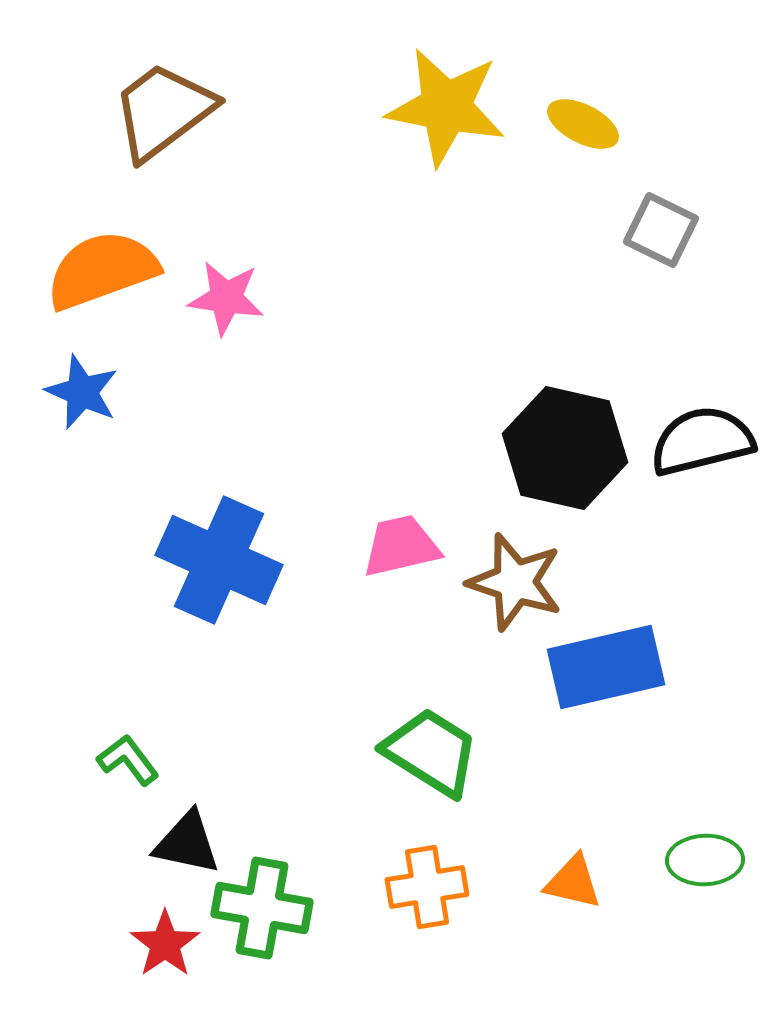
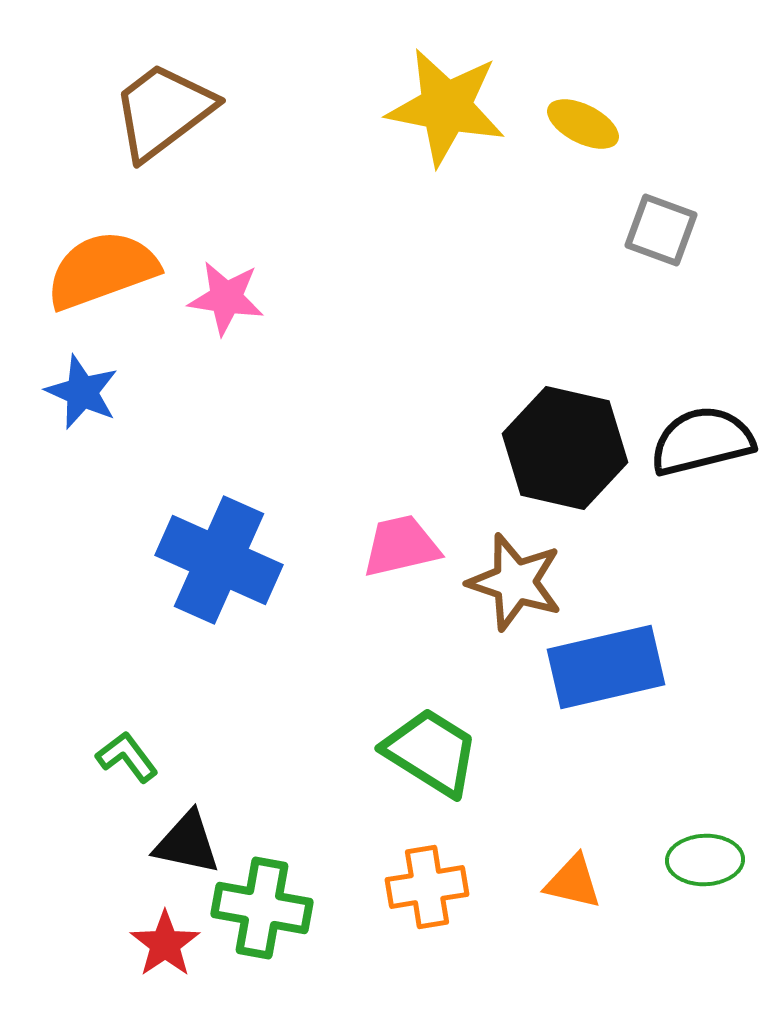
gray square: rotated 6 degrees counterclockwise
green L-shape: moved 1 px left, 3 px up
